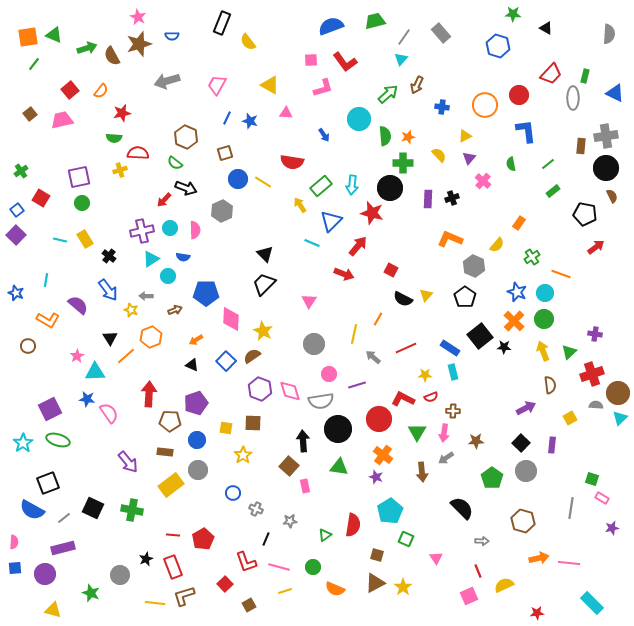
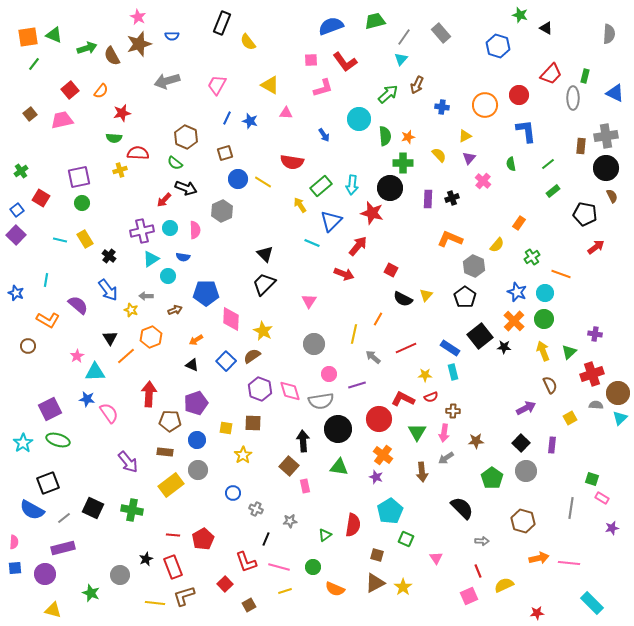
green star at (513, 14): moved 7 px right, 1 px down; rotated 14 degrees clockwise
brown semicircle at (550, 385): rotated 18 degrees counterclockwise
